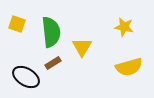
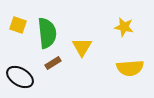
yellow square: moved 1 px right, 1 px down
green semicircle: moved 4 px left, 1 px down
yellow semicircle: moved 1 px right, 1 px down; rotated 12 degrees clockwise
black ellipse: moved 6 px left
